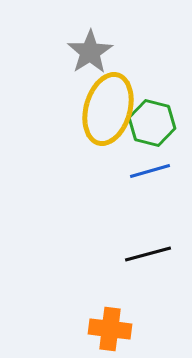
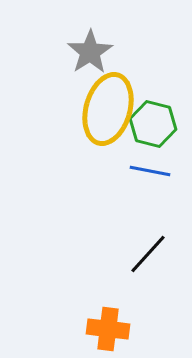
green hexagon: moved 1 px right, 1 px down
blue line: rotated 27 degrees clockwise
black line: rotated 33 degrees counterclockwise
orange cross: moved 2 px left
